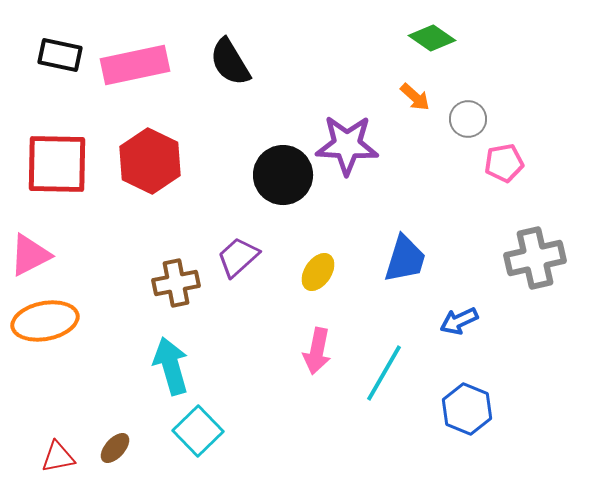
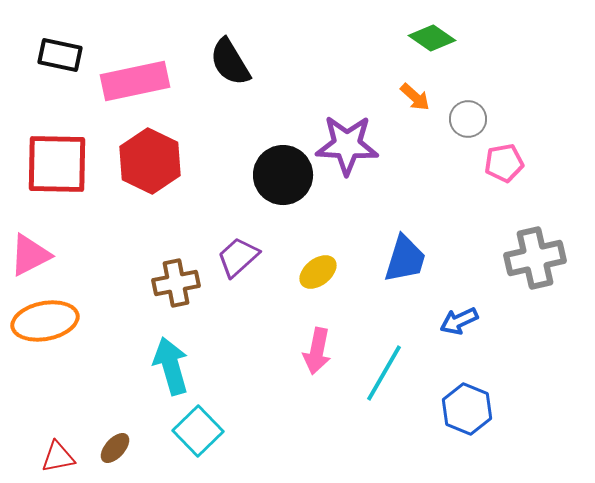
pink rectangle: moved 16 px down
yellow ellipse: rotated 18 degrees clockwise
